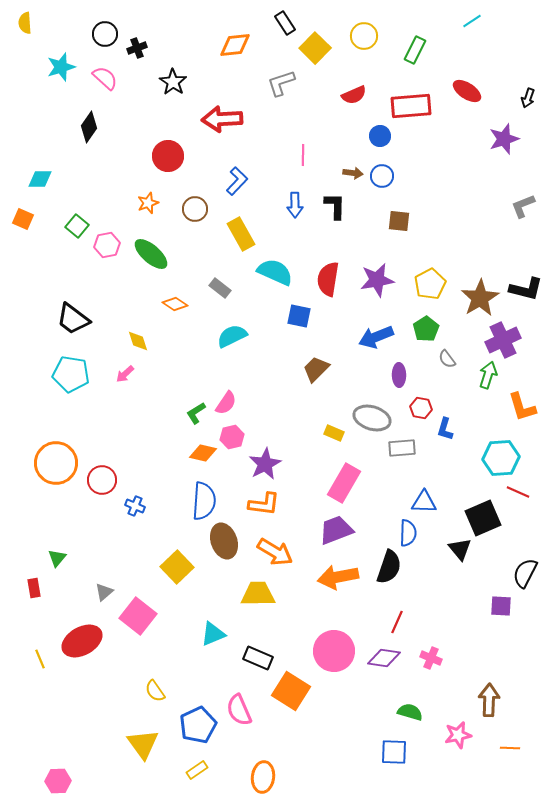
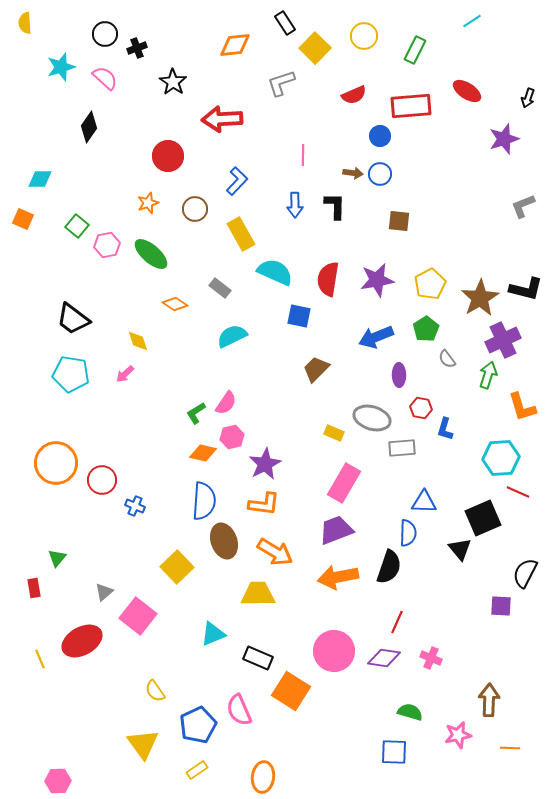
blue circle at (382, 176): moved 2 px left, 2 px up
